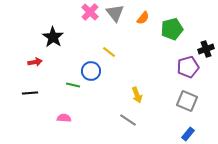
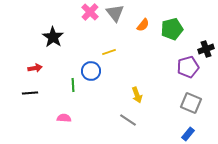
orange semicircle: moved 7 px down
yellow line: rotated 56 degrees counterclockwise
red arrow: moved 6 px down
green line: rotated 72 degrees clockwise
gray square: moved 4 px right, 2 px down
